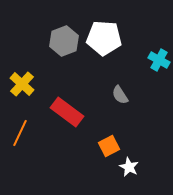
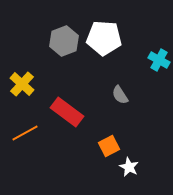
orange line: moved 5 px right; rotated 36 degrees clockwise
